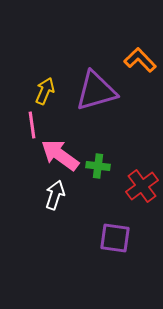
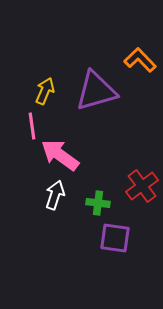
pink line: moved 1 px down
green cross: moved 37 px down
